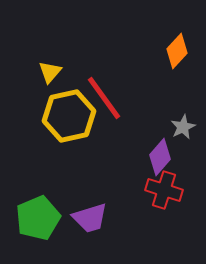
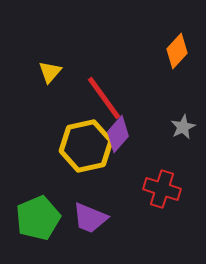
yellow hexagon: moved 17 px right, 30 px down
purple diamond: moved 42 px left, 23 px up
red cross: moved 2 px left, 1 px up
purple trapezoid: rotated 39 degrees clockwise
